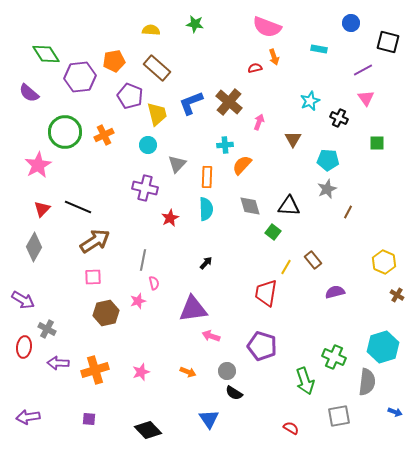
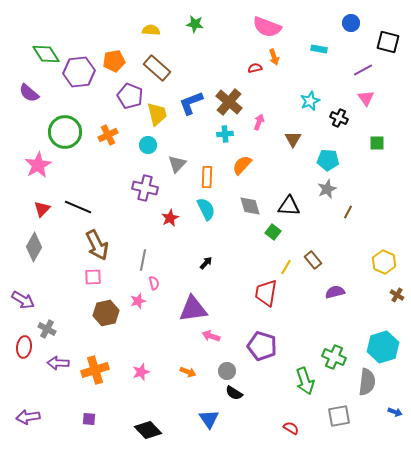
purple hexagon at (80, 77): moved 1 px left, 5 px up
orange cross at (104, 135): moved 4 px right
cyan cross at (225, 145): moved 11 px up
cyan semicircle at (206, 209): rotated 25 degrees counterclockwise
brown arrow at (95, 241): moved 2 px right, 4 px down; rotated 96 degrees clockwise
